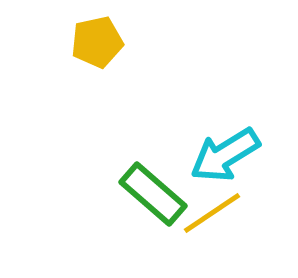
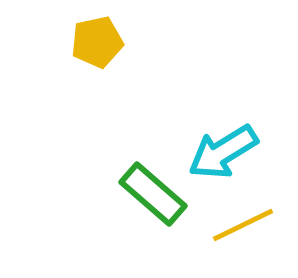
cyan arrow: moved 2 px left, 3 px up
yellow line: moved 31 px right, 12 px down; rotated 8 degrees clockwise
